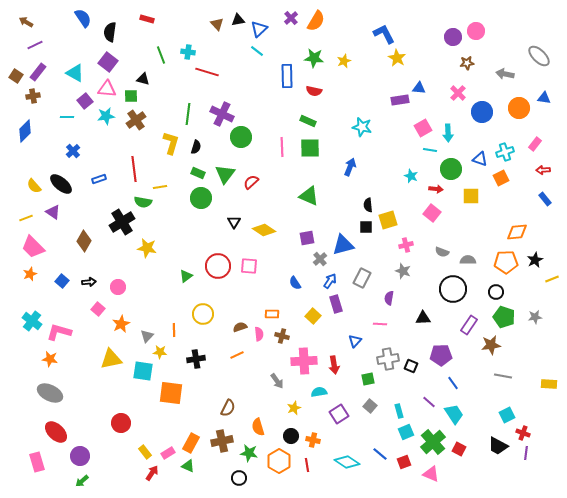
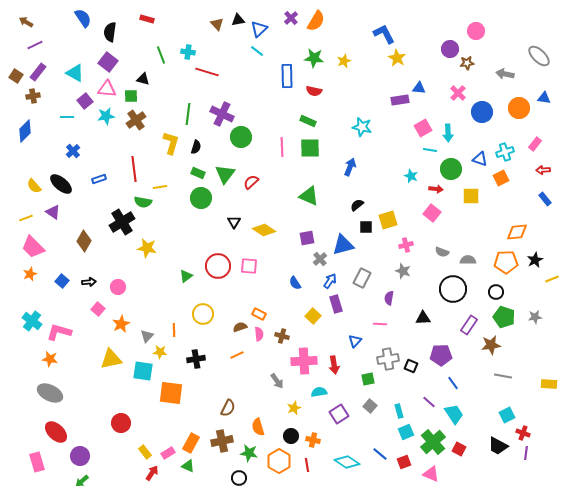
purple circle at (453, 37): moved 3 px left, 12 px down
black semicircle at (368, 205): moved 11 px left; rotated 56 degrees clockwise
orange rectangle at (272, 314): moved 13 px left; rotated 24 degrees clockwise
